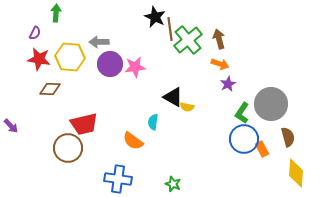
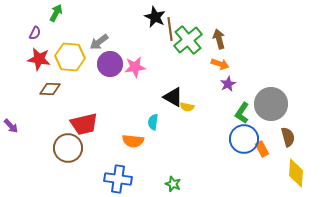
green arrow: rotated 24 degrees clockwise
gray arrow: rotated 36 degrees counterclockwise
orange semicircle: rotated 30 degrees counterclockwise
